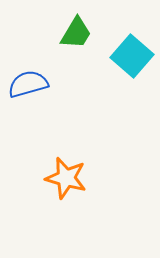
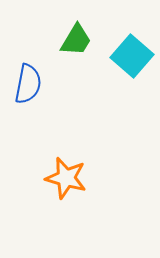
green trapezoid: moved 7 px down
blue semicircle: rotated 117 degrees clockwise
